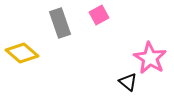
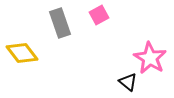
yellow diamond: rotated 12 degrees clockwise
